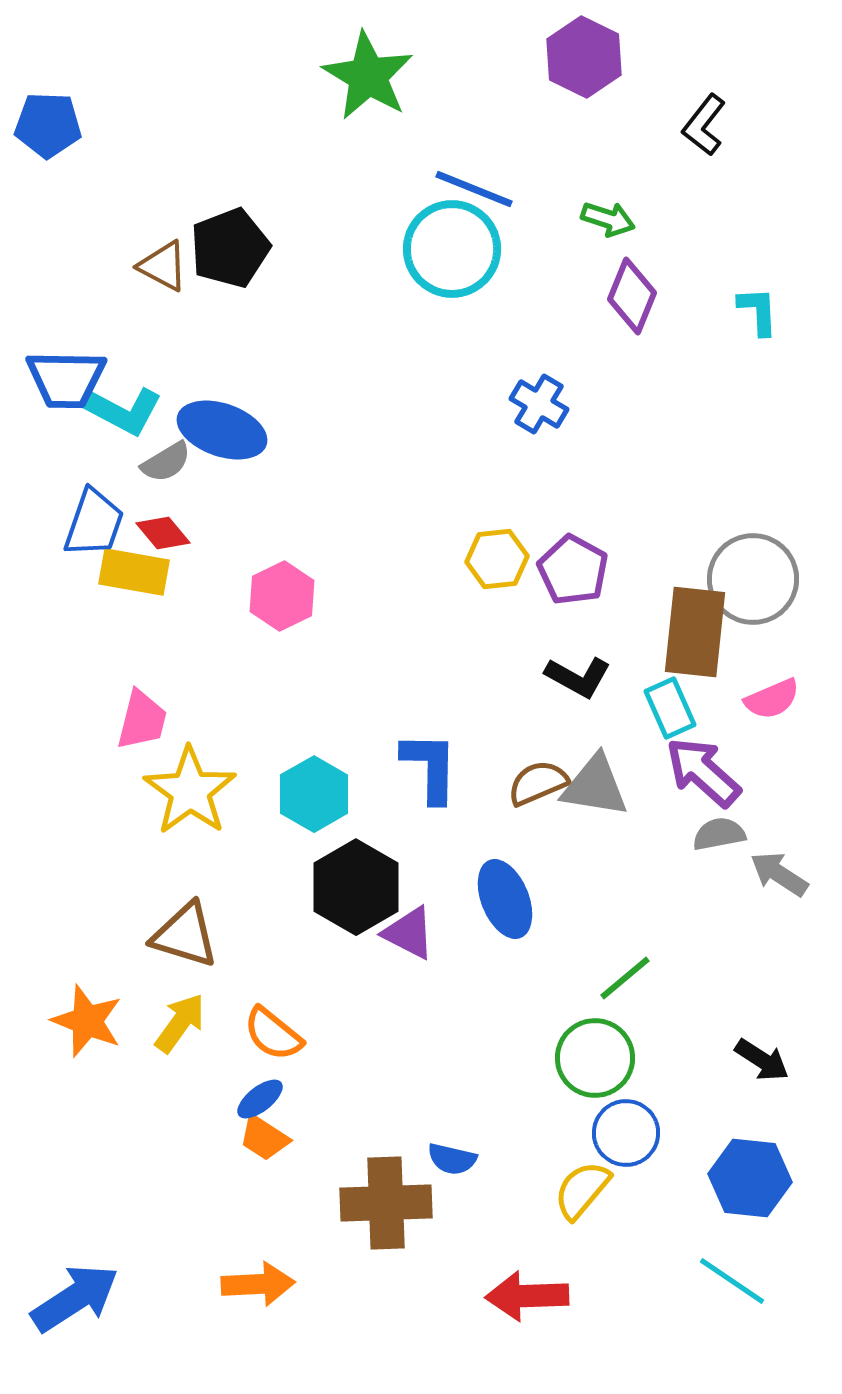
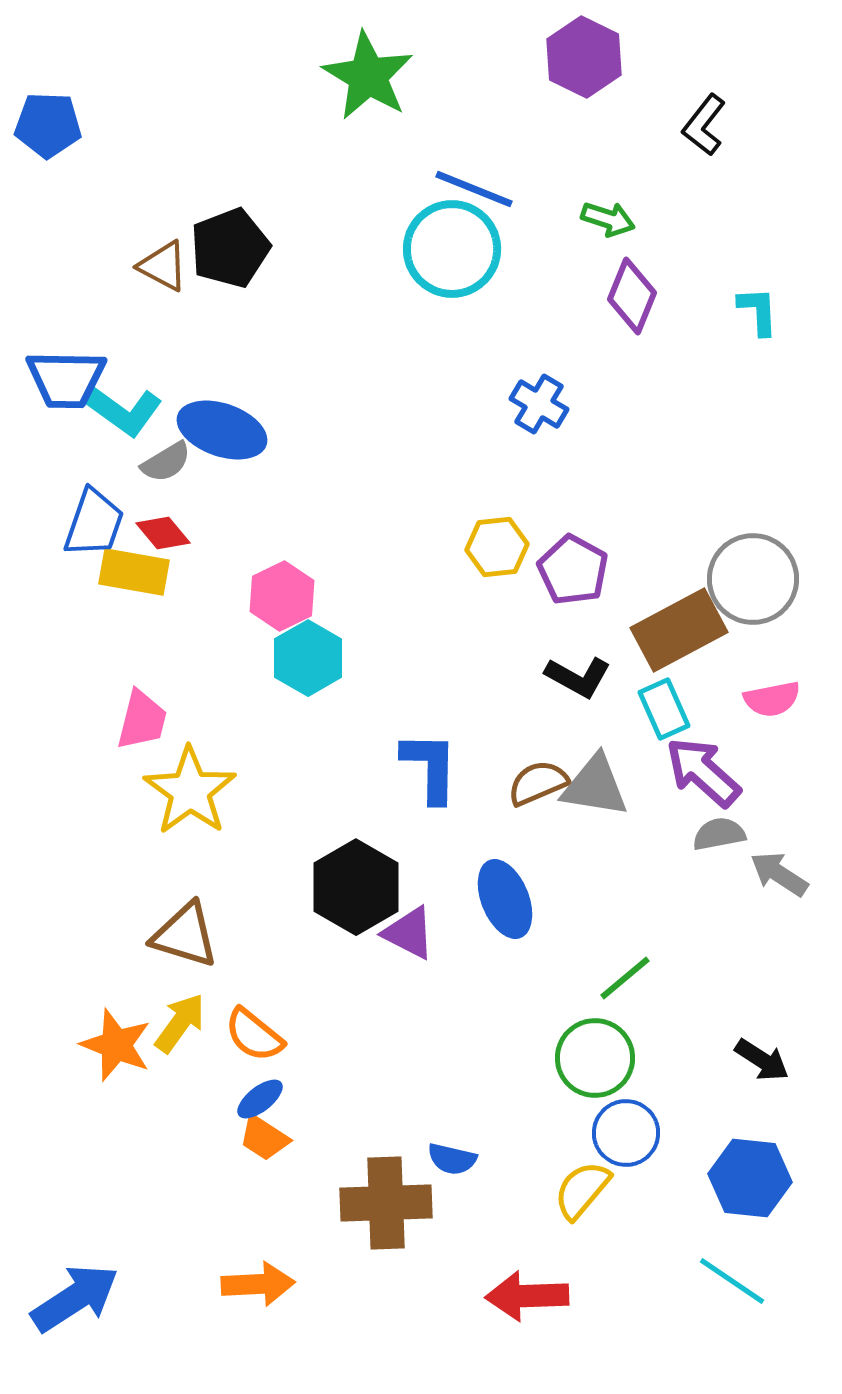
cyan L-shape at (124, 411): rotated 8 degrees clockwise
yellow hexagon at (497, 559): moved 12 px up
brown rectangle at (695, 632): moved 16 px left, 2 px up; rotated 56 degrees clockwise
pink semicircle at (772, 699): rotated 12 degrees clockwise
cyan rectangle at (670, 708): moved 6 px left, 1 px down
cyan hexagon at (314, 794): moved 6 px left, 136 px up
orange star at (87, 1021): moved 29 px right, 24 px down
orange semicircle at (273, 1034): moved 19 px left, 1 px down
